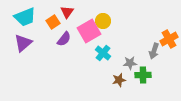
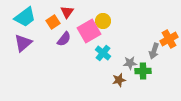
cyan trapezoid: rotated 15 degrees counterclockwise
green cross: moved 4 px up
